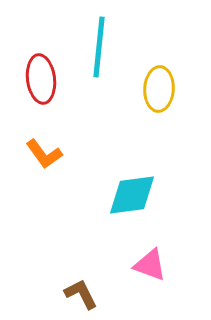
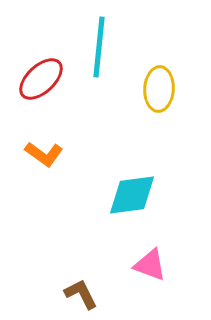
red ellipse: rotated 54 degrees clockwise
orange L-shape: rotated 18 degrees counterclockwise
